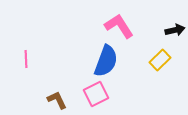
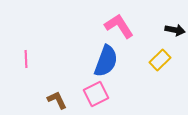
black arrow: rotated 24 degrees clockwise
